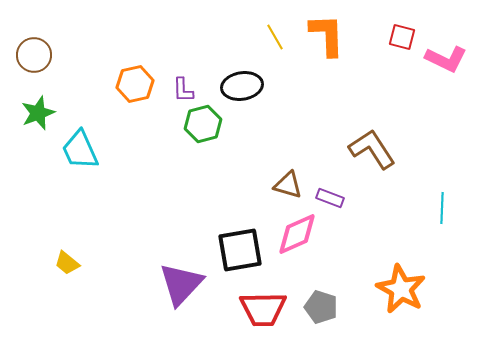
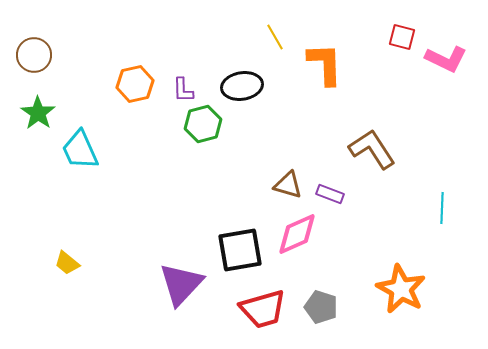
orange L-shape: moved 2 px left, 29 px down
green star: rotated 16 degrees counterclockwise
purple rectangle: moved 4 px up
red trapezoid: rotated 15 degrees counterclockwise
